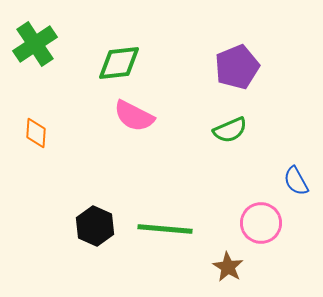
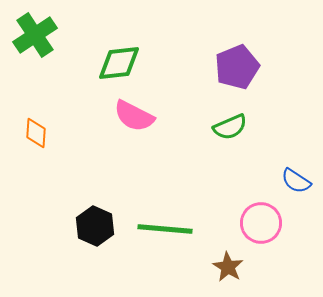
green cross: moved 9 px up
green semicircle: moved 3 px up
blue semicircle: rotated 28 degrees counterclockwise
